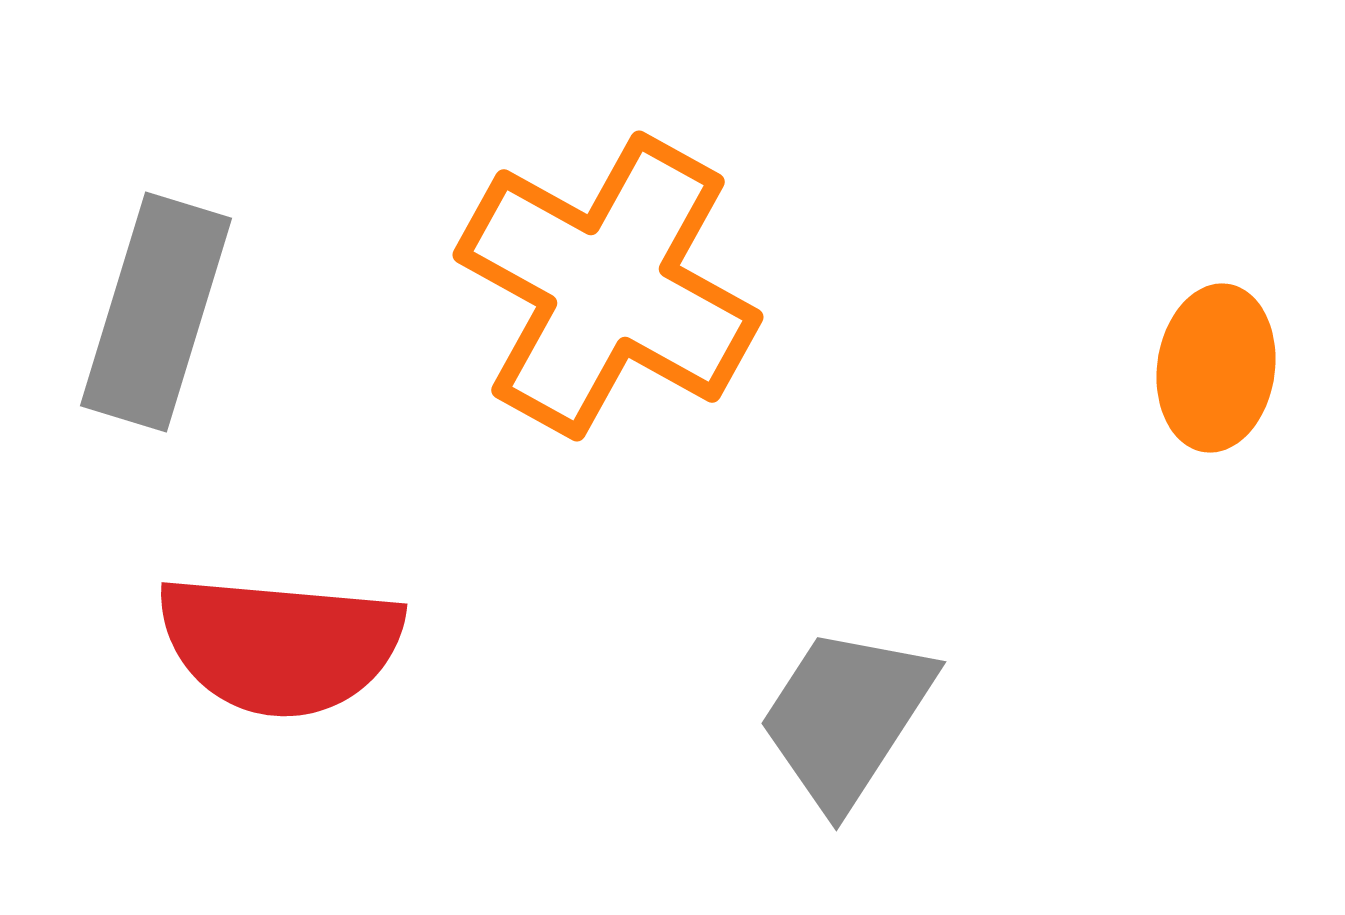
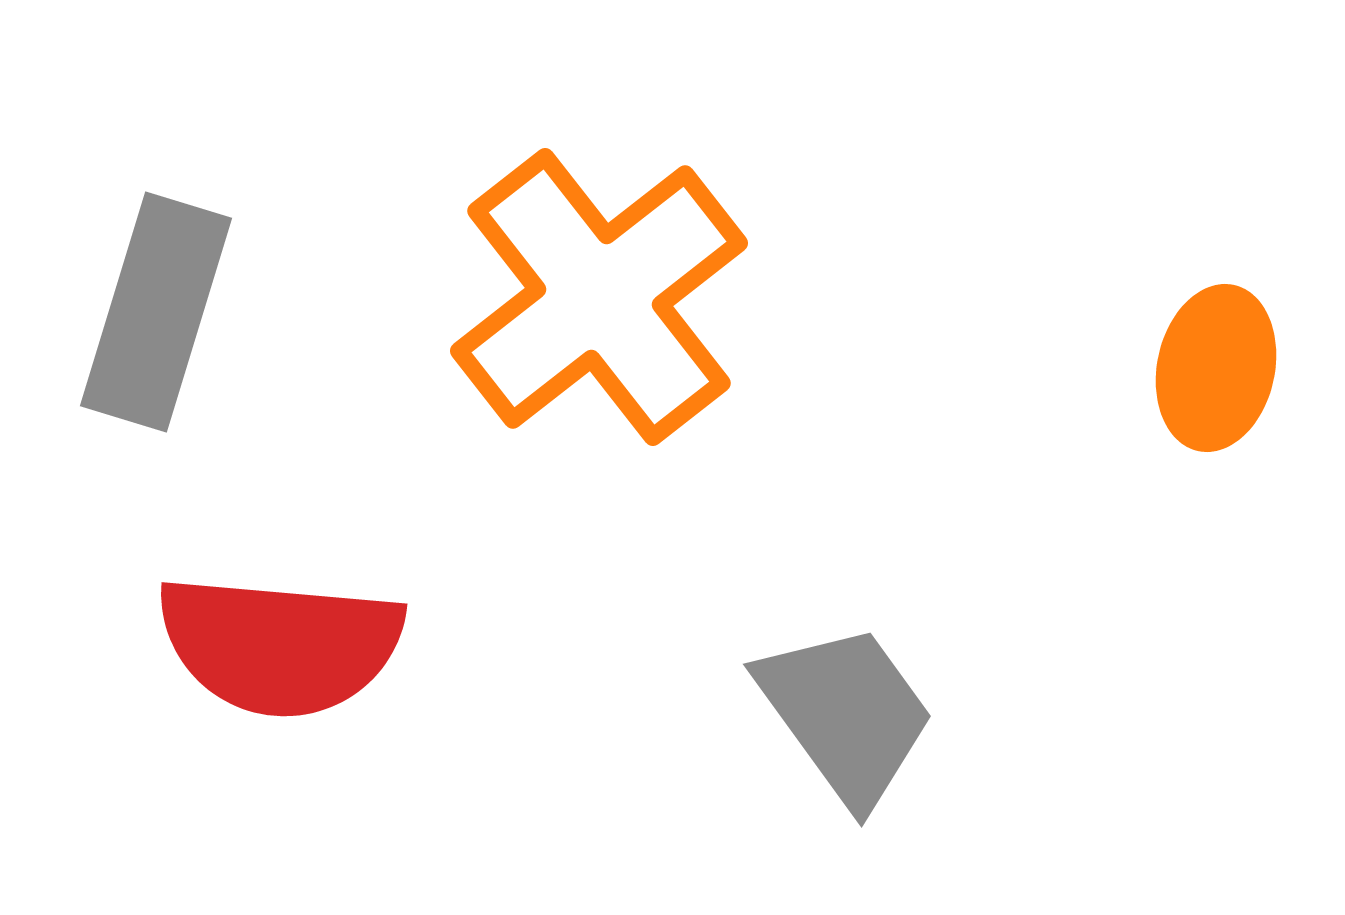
orange cross: moved 9 px left, 11 px down; rotated 23 degrees clockwise
orange ellipse: rotated 4 degrees clockwise
gray trapezoid: moved 3 px up; rotated 111 degrees clockwise
